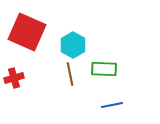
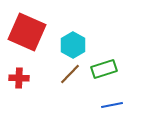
green rectangle: rotated 20 degrees counterclockwise
brown line: rotated 55 degrees clockwise
red cross: moved 5 px right; rotated 18 degrees clockwise
